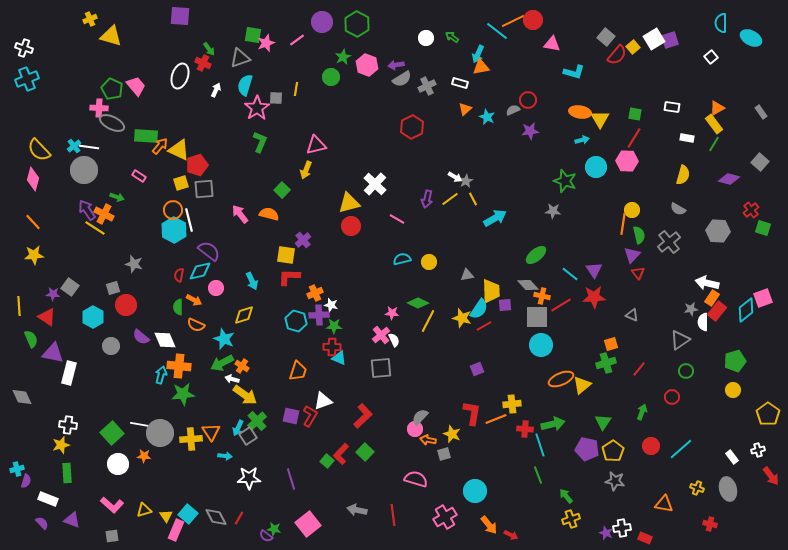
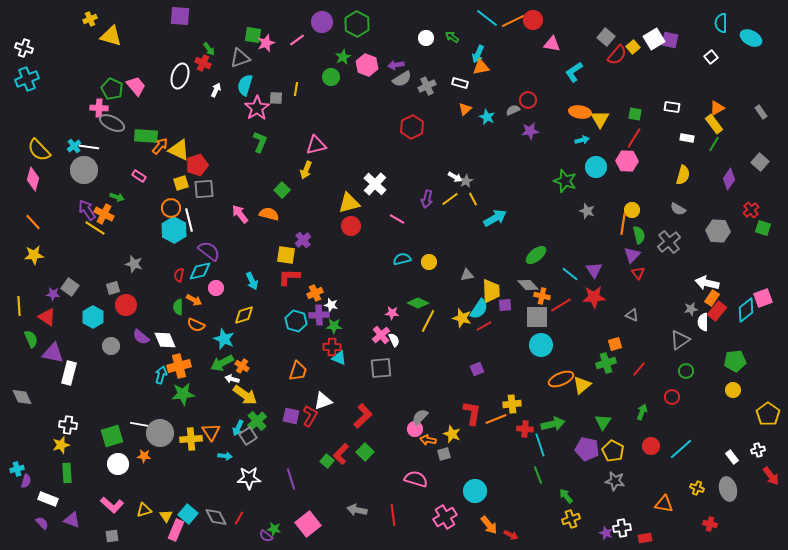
cyan line at (497, 31): moved 10 px left, 13 px up
purple square at (670, 40): rotated 30 degrees clockwise
cyan L-shape at (574, 72): rotated 130 degrees clockwise
purple diamond at (729, 179): rotated 70 degrees counterclockwise
orange circle at (173, 210): moved 2 px left, 2 px up
gray star at (553, 211): moved 34 px right; rotated 14 degrees clockwise
orange square at (611, 344): moved 4 px right
green pentagon at (735, 361): rotated 10 degrees clockwise
orange cross at (179, 366): rotated 20 degrees counterclockwise
green square at (112, 433): moved 3 px down; rotated 25 degrees clockwise
yellow pentagon at (613, 451): rotated 10 degrees counterclockwise
red rectangle at (645, 538): rotated 32 degrees counterclockwise
